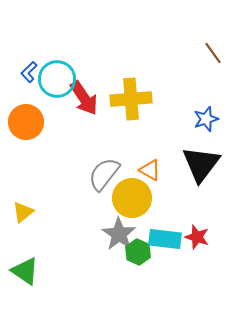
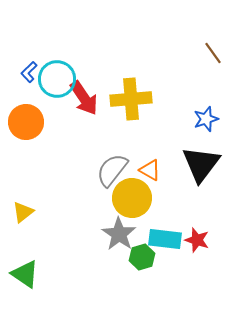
gray semicircle: moved 8 px right, 4 px up
red star: moved 3 px down
green hexagon: moved 4 px right, 5 px down; rotated 20 degrees clockwise
green triangle: moved 3 px down
